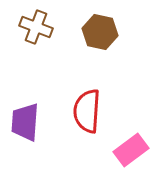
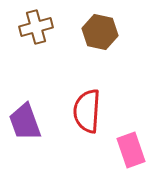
brown cross: rotated 36 degrees counterclockwise
purple trapezoid: rotated 24 degrees counterclockwise
pink rectangle: rotated 72 degrees counterclockwise
